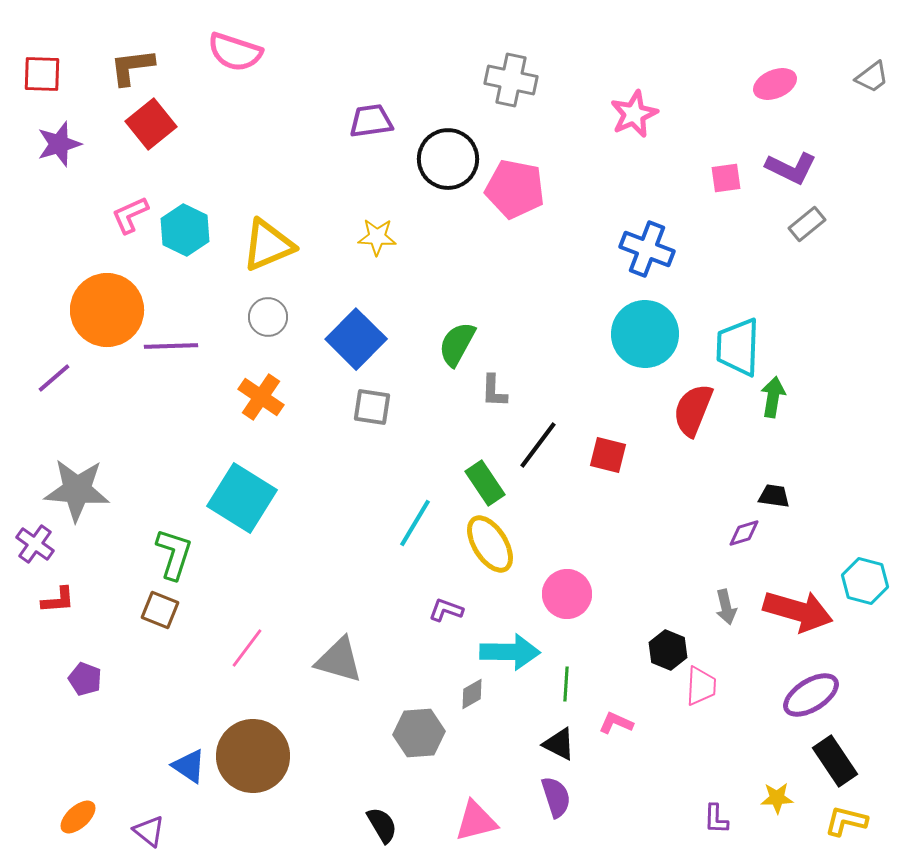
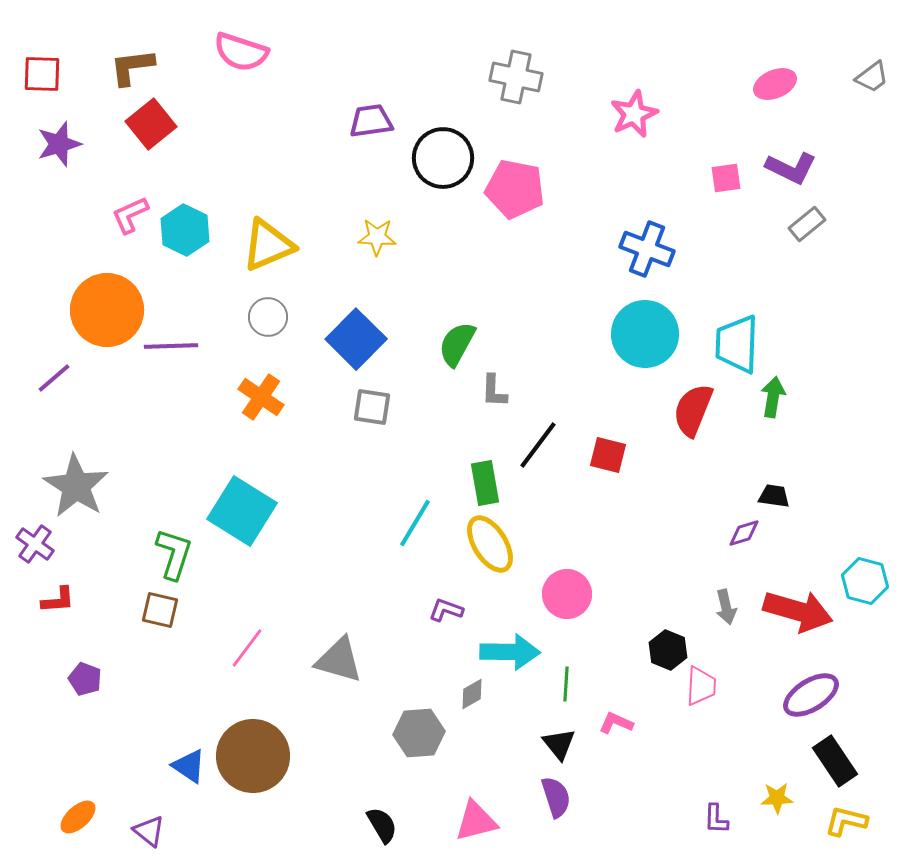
pink semicircle at (235, 52): moved 6 px right
gray cross at (511, 80): moved 5 px right, 3 px up
black circle at (448, 159): moved 5 px left, 1 px up
cyan trapezoid at (738, 347): moved 1 px left, 3 px up
green rectangle at (485, 483): rotated 24 degrees clockwise
gray star at (77, 490): moved 1 px left, 4 px up; rotated 28 degrees clockwise
cyan square at (242, 498): moved 13 px down
brown square at (160, 610): rotated 9 degrees counterclockwise
black triangle at (559, 744): rotated 24 degrees clockwise
